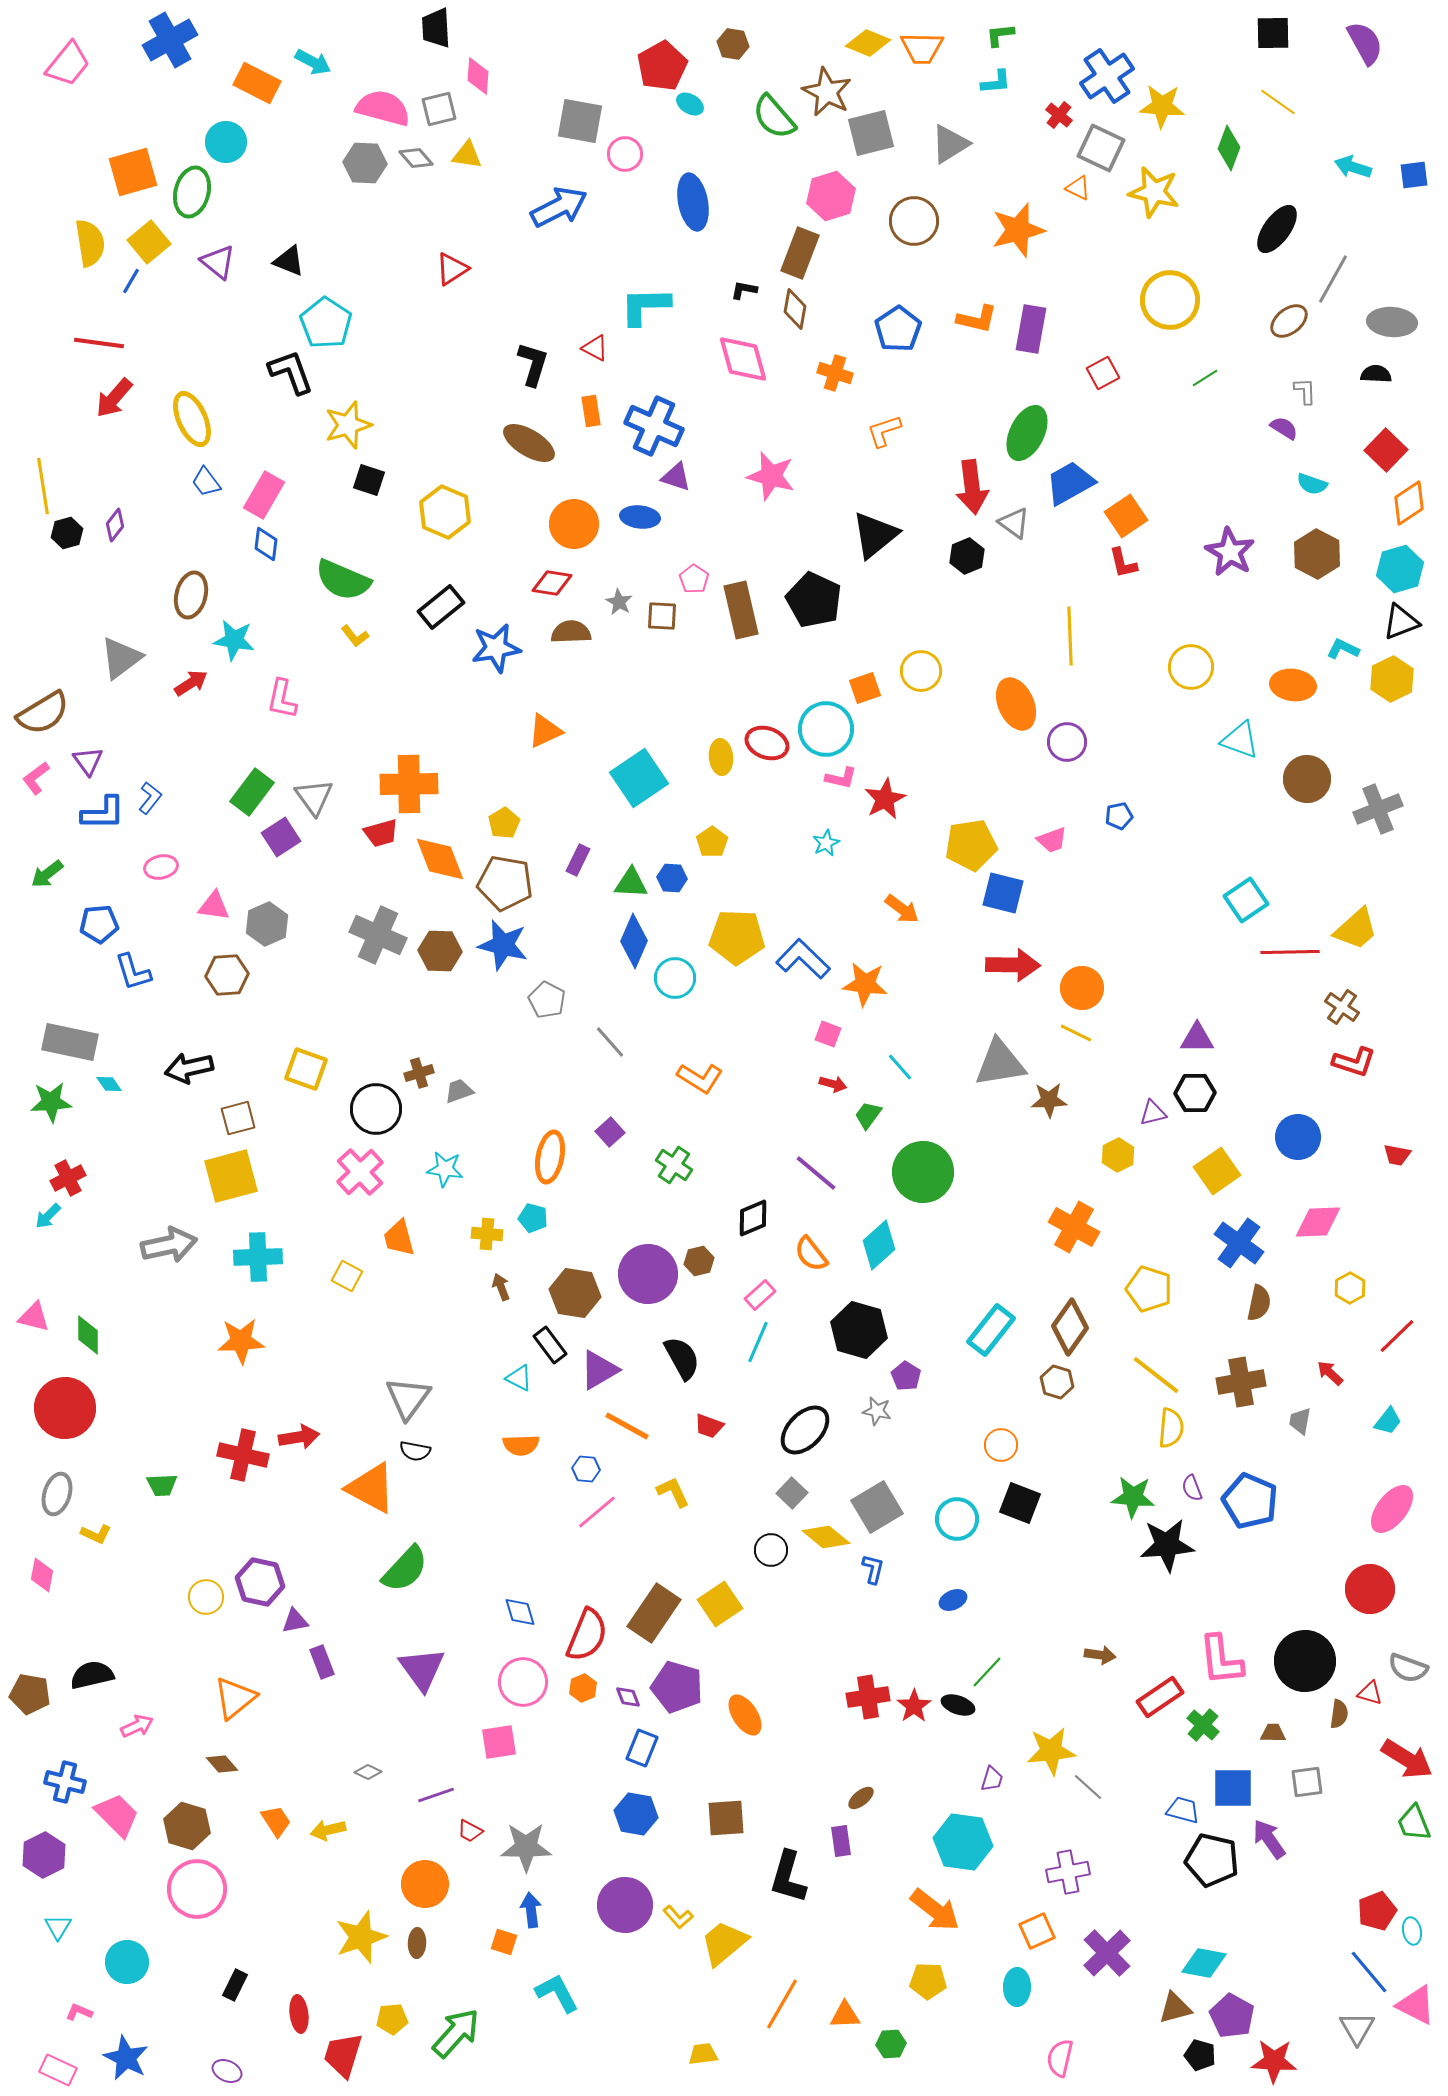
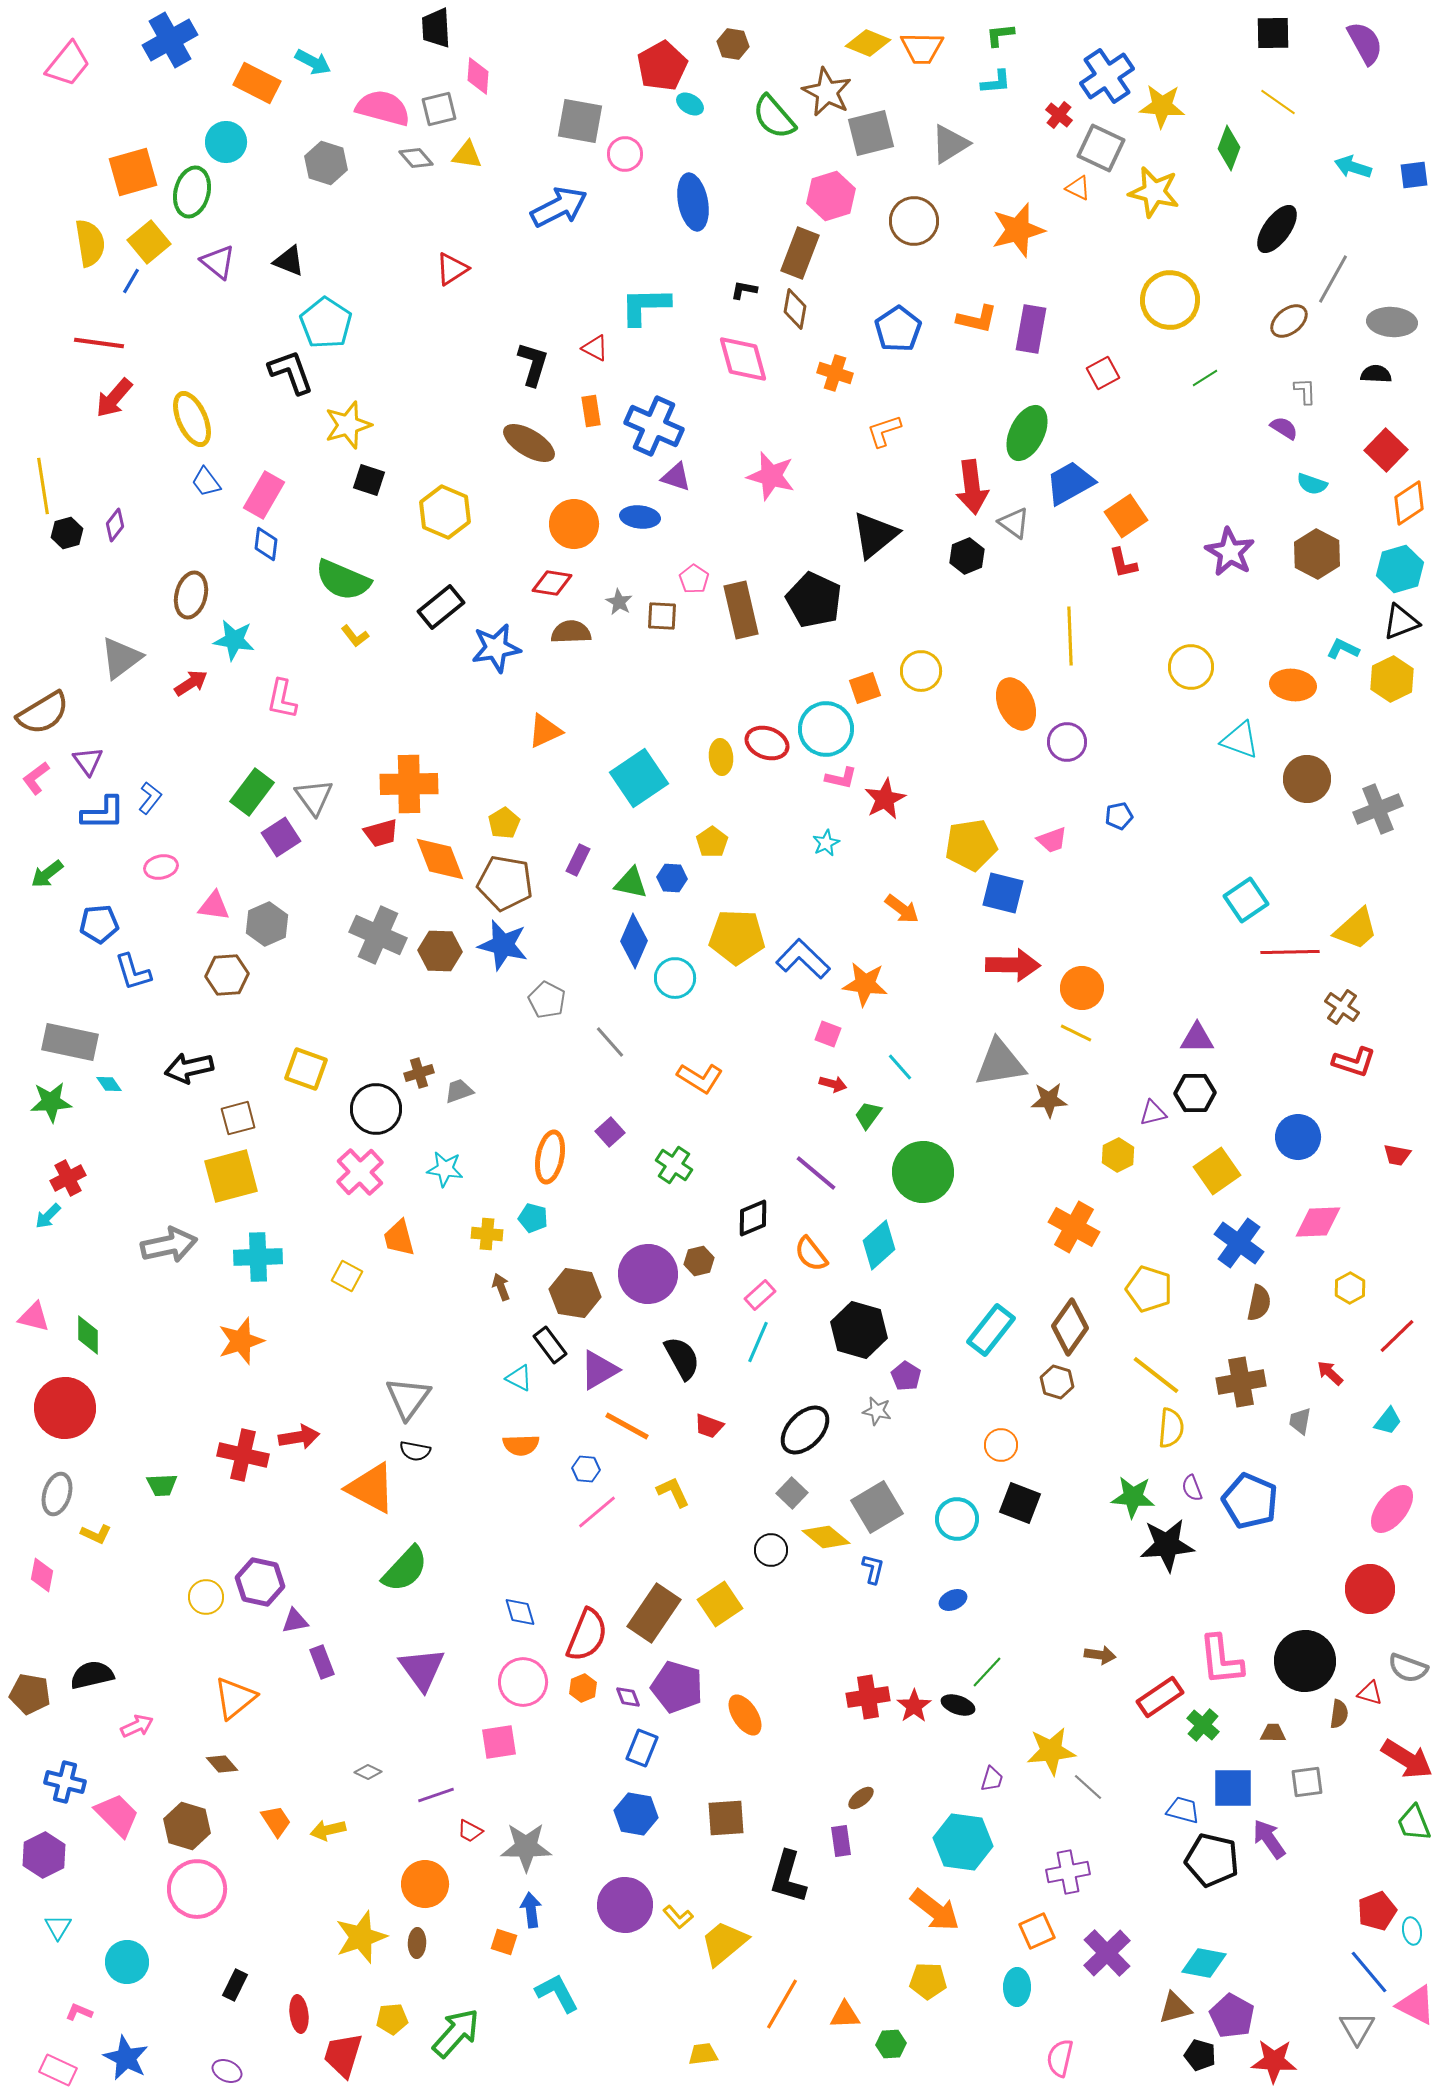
gray hexagon at (365, 163): moved 39 px left; rotated 15 degrees clockwise
green triangle at (631, 883): rotated 9 degrees clockwise
orange star at (241, 1341): rotated 15 degrees counterclockwise
